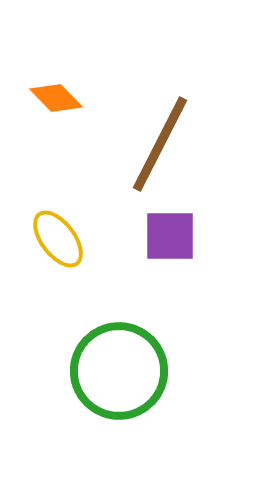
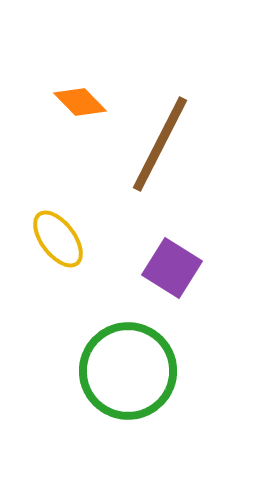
orange diamond: moved 24 px right, 4 px down
purple square: moved 2 px right, 32 px down; rotated 32 degrees clockwise
green circle: moved 9 px right
